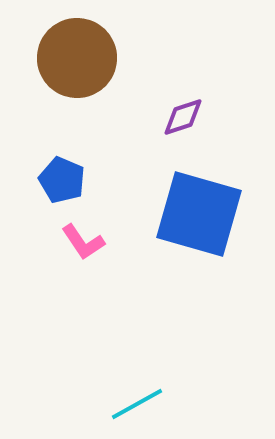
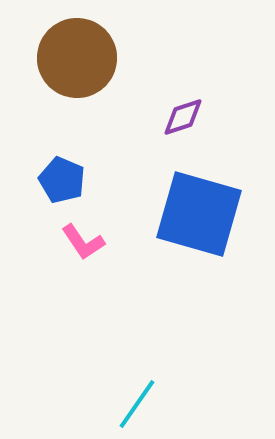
cyan line: rotated 26 degrees counterclockwise
